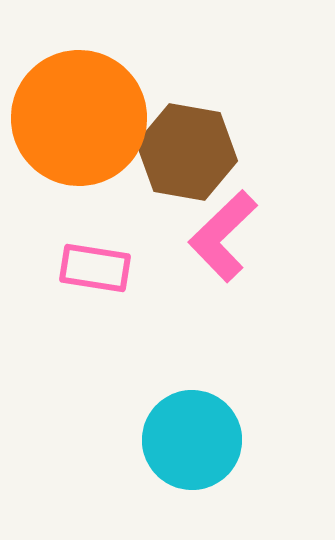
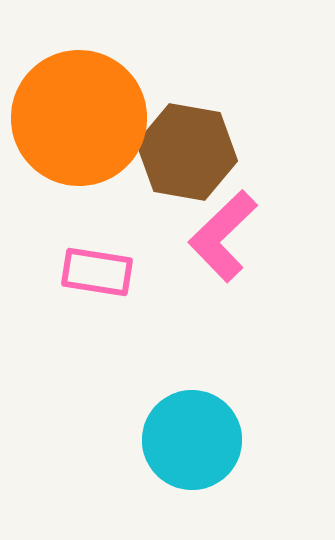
pink rectangle: moved 2 px right, 4 px down
